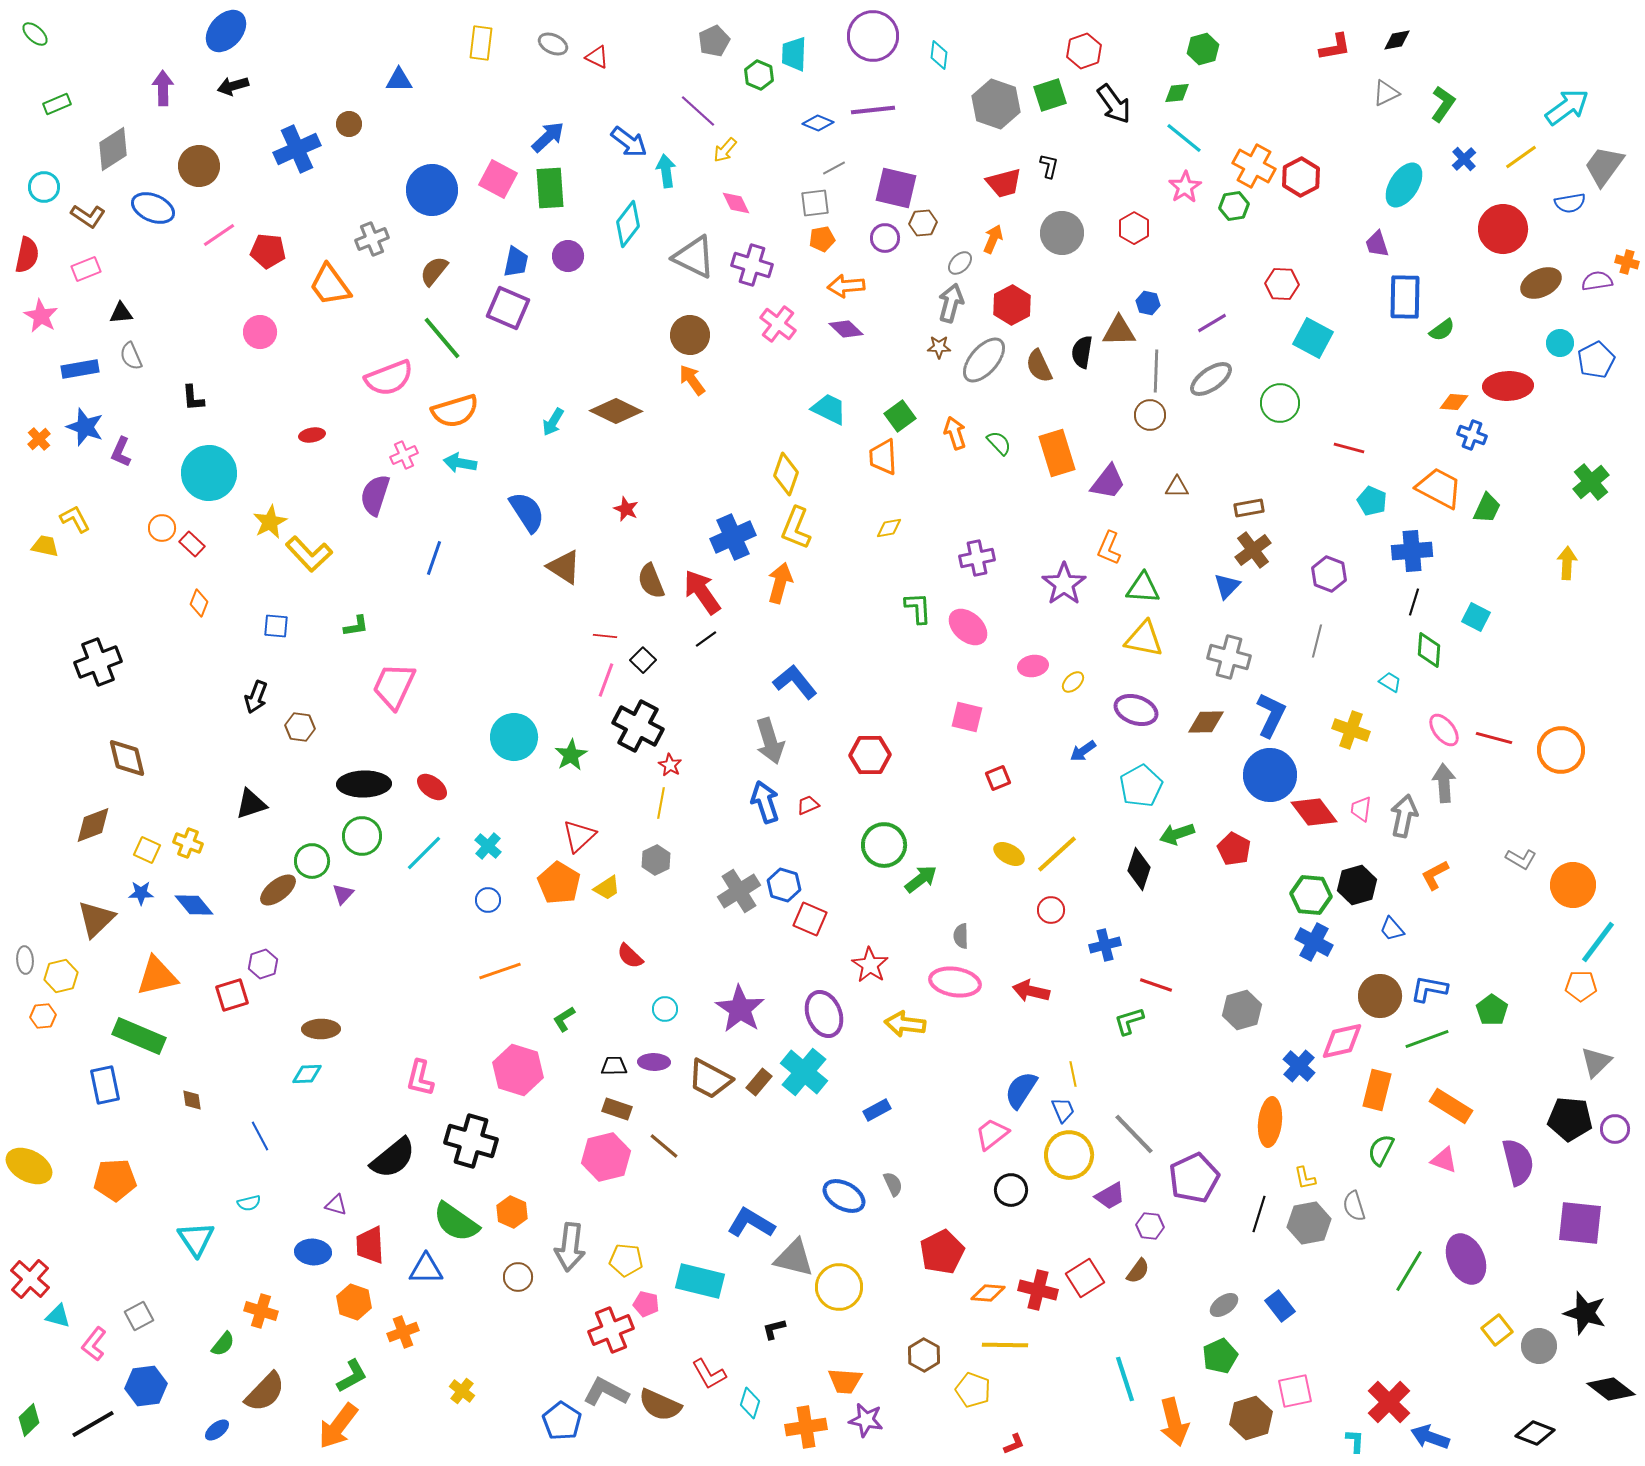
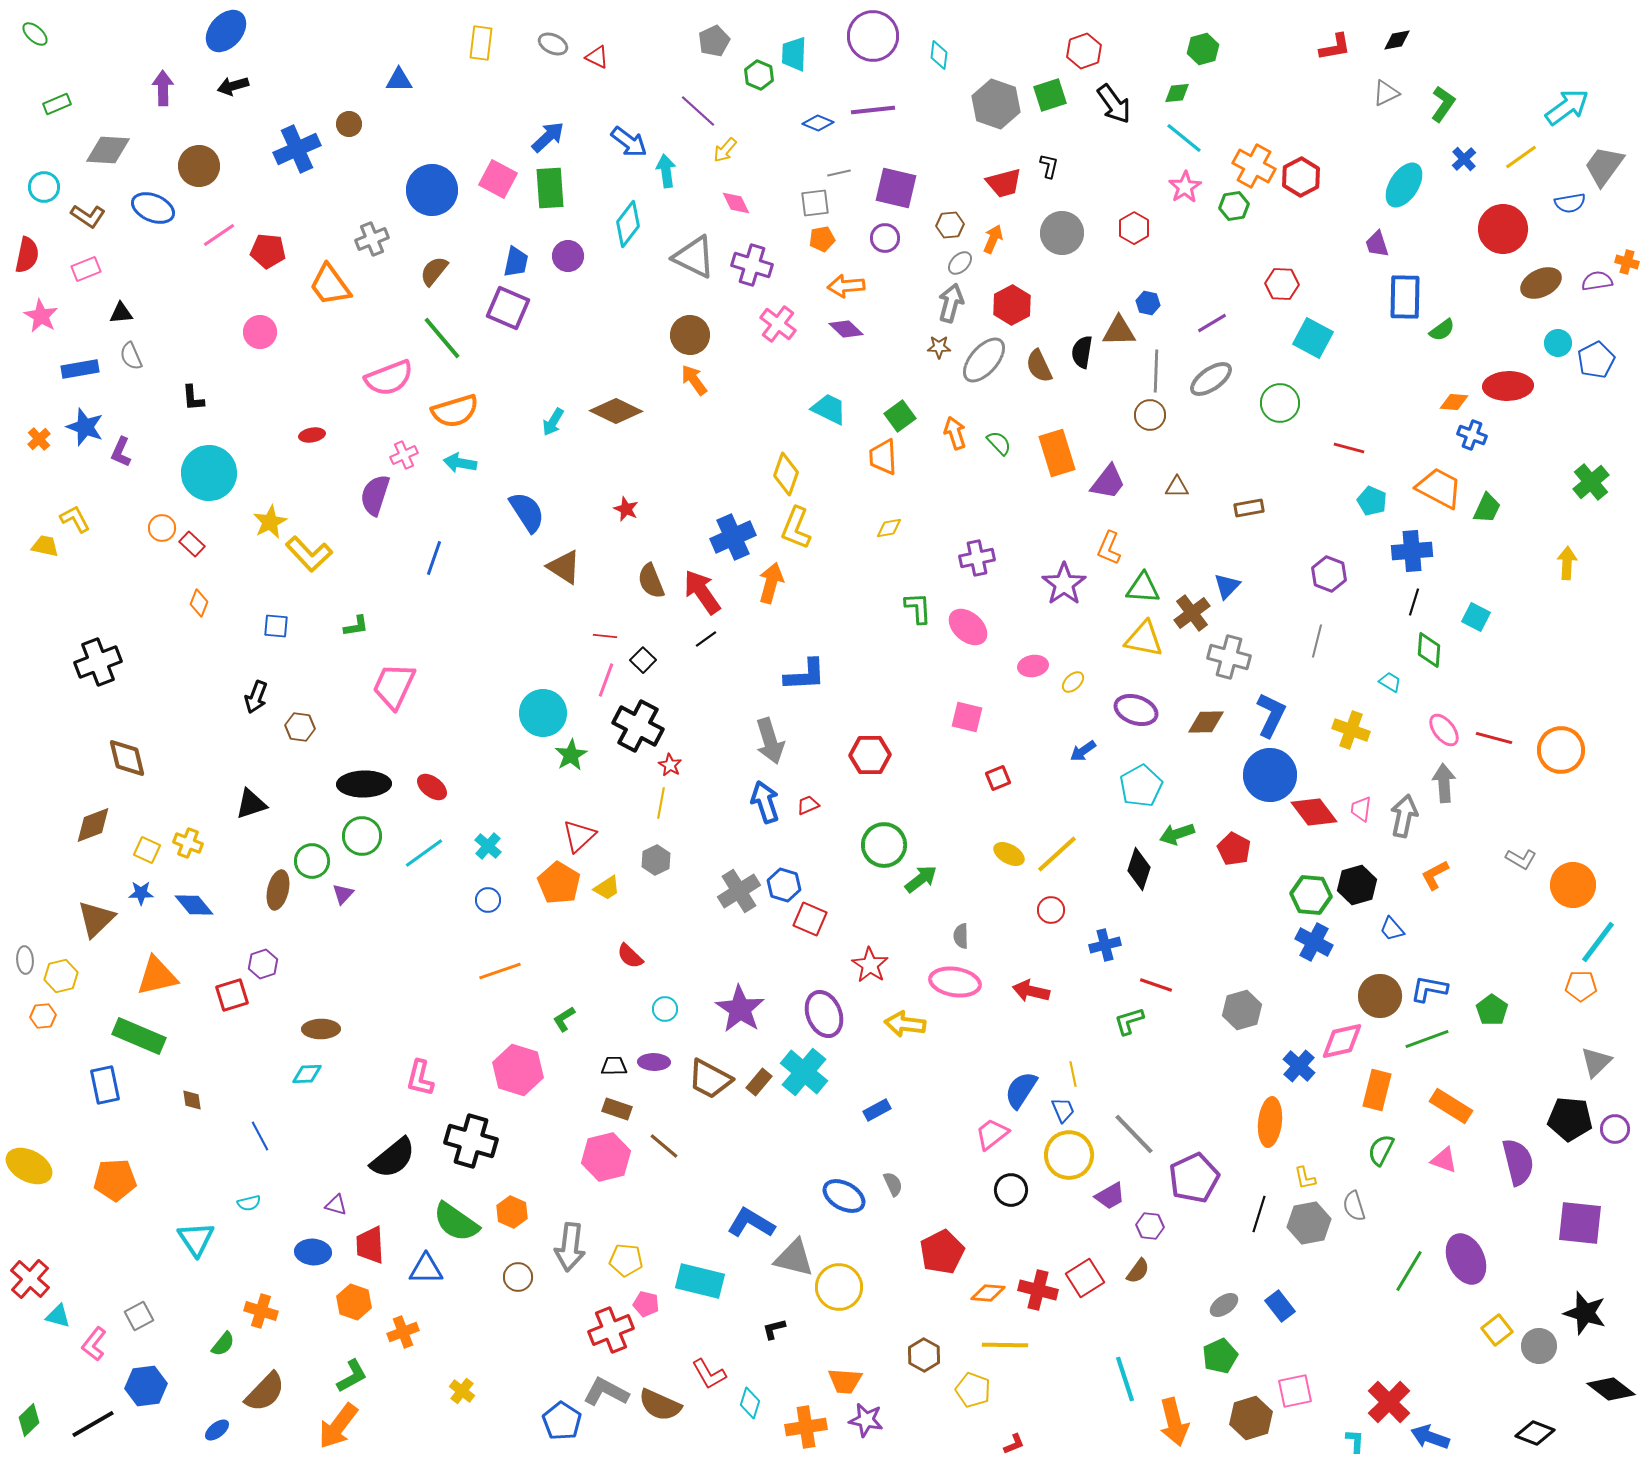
gray diamond at (113, 149): moved 5 px left, 1 px down; rotated 36 degrees clockwise
gray line at (834, 168): moved 5 px right, 5 px down; rotated 15 degrees clockwise
brown hexagon at (923, 223): moved 27 px right, 2 px down
cyan circle at (1560, 343): moved 2 px left
orange arrow at (692, 380): moved 2 px right
brown cross at (1253, 550): moved 61 px left, 63 px down
orange arrow at (780, 583): moved 9 px left
blue L-shape at (795, 682): moved 10 px right, 7 px up; rotated 126 degrees clockwise
cyan circle at (514, 737): moved 29 px right, 24 px up
cyan line at (424, 853): rotated 9 degrees clockwise
brown ellipse at (278, 890): rotated 39 degrees counterclockwise
